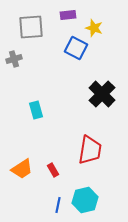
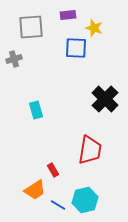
blue square: rotated 25 degrees counterclockwise
black cross: moved 3 px right, 5 px down
orange trapezoid: moved 13 px right, 21 px down
blue line: rotated 70 degrees counterclockwise
